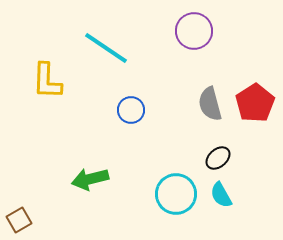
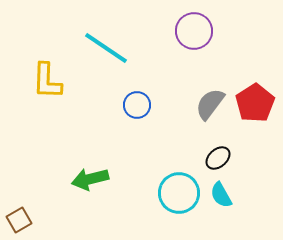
gray semicircle: rotated 52 degrees clockwise
blue circle: moved 6 px right, 5 px up
cyan circle: moved 3 px right, 1 px up
